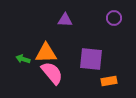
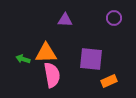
pink semicircle: moved 2 px down; rotated 30 degrees clockwise
orange rectangle: rotated 14 degrees counterclockwise
